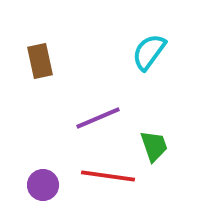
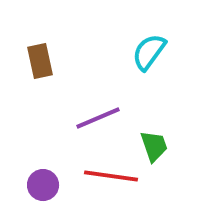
red line: moved 3 px right
